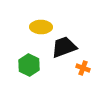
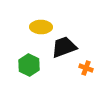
orange cross: moved 3 px right
